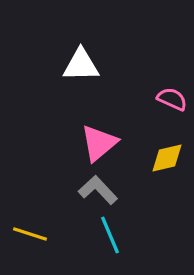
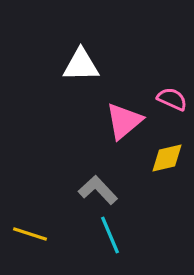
pink triangle: moved 25 px right, 22 px up
